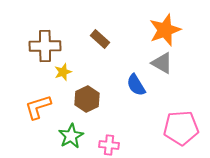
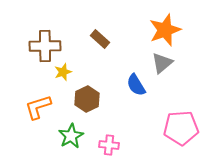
gray triangle: rotated 50 degrees clockwise
